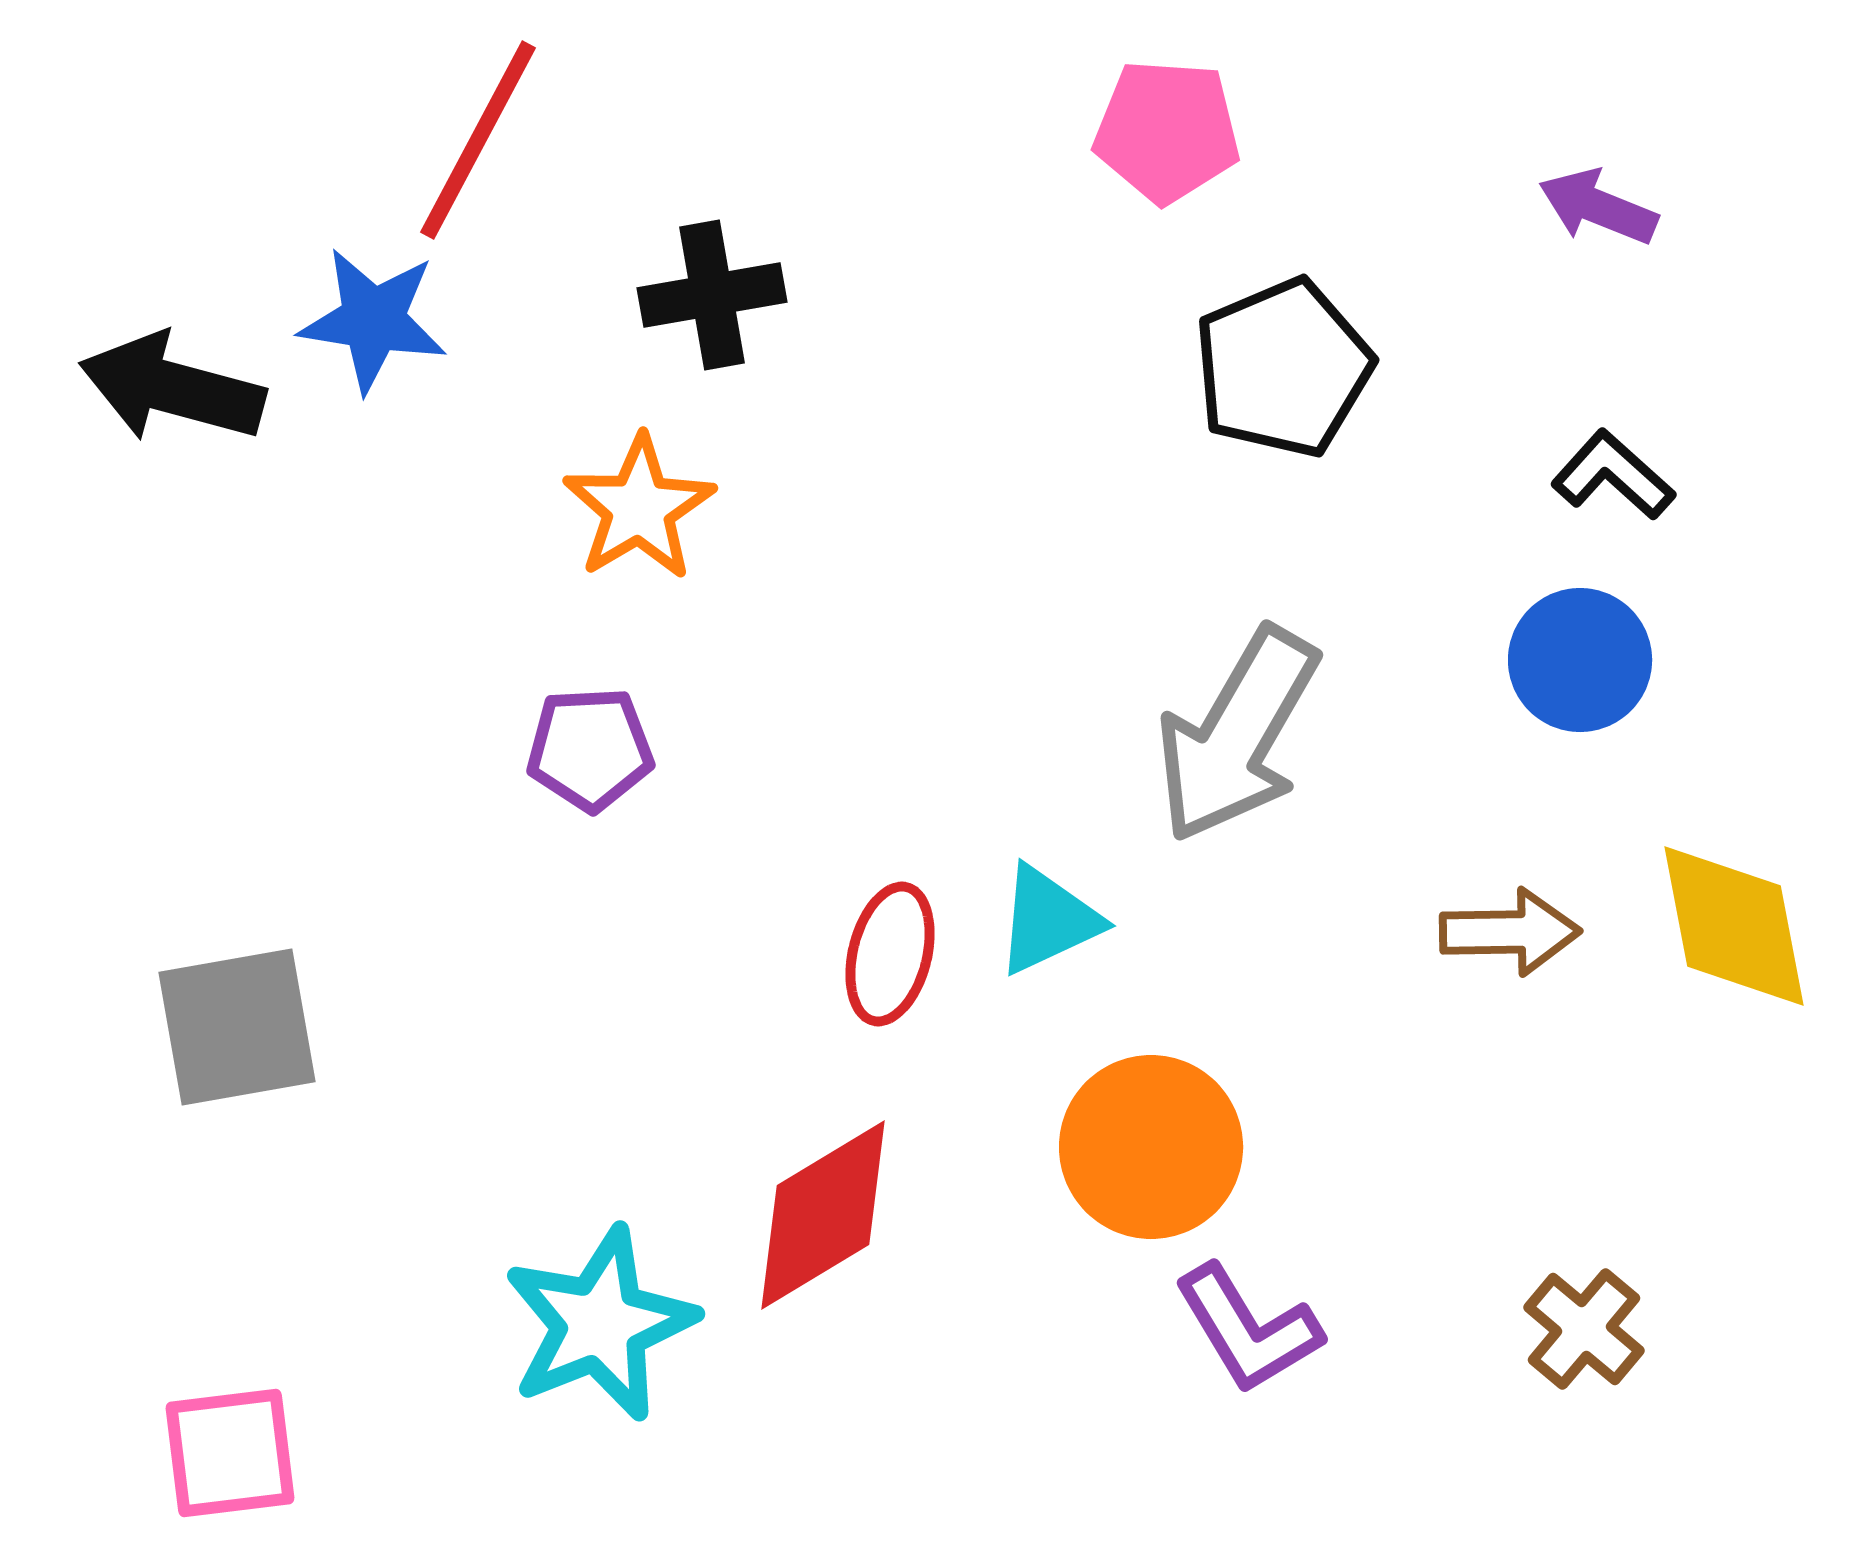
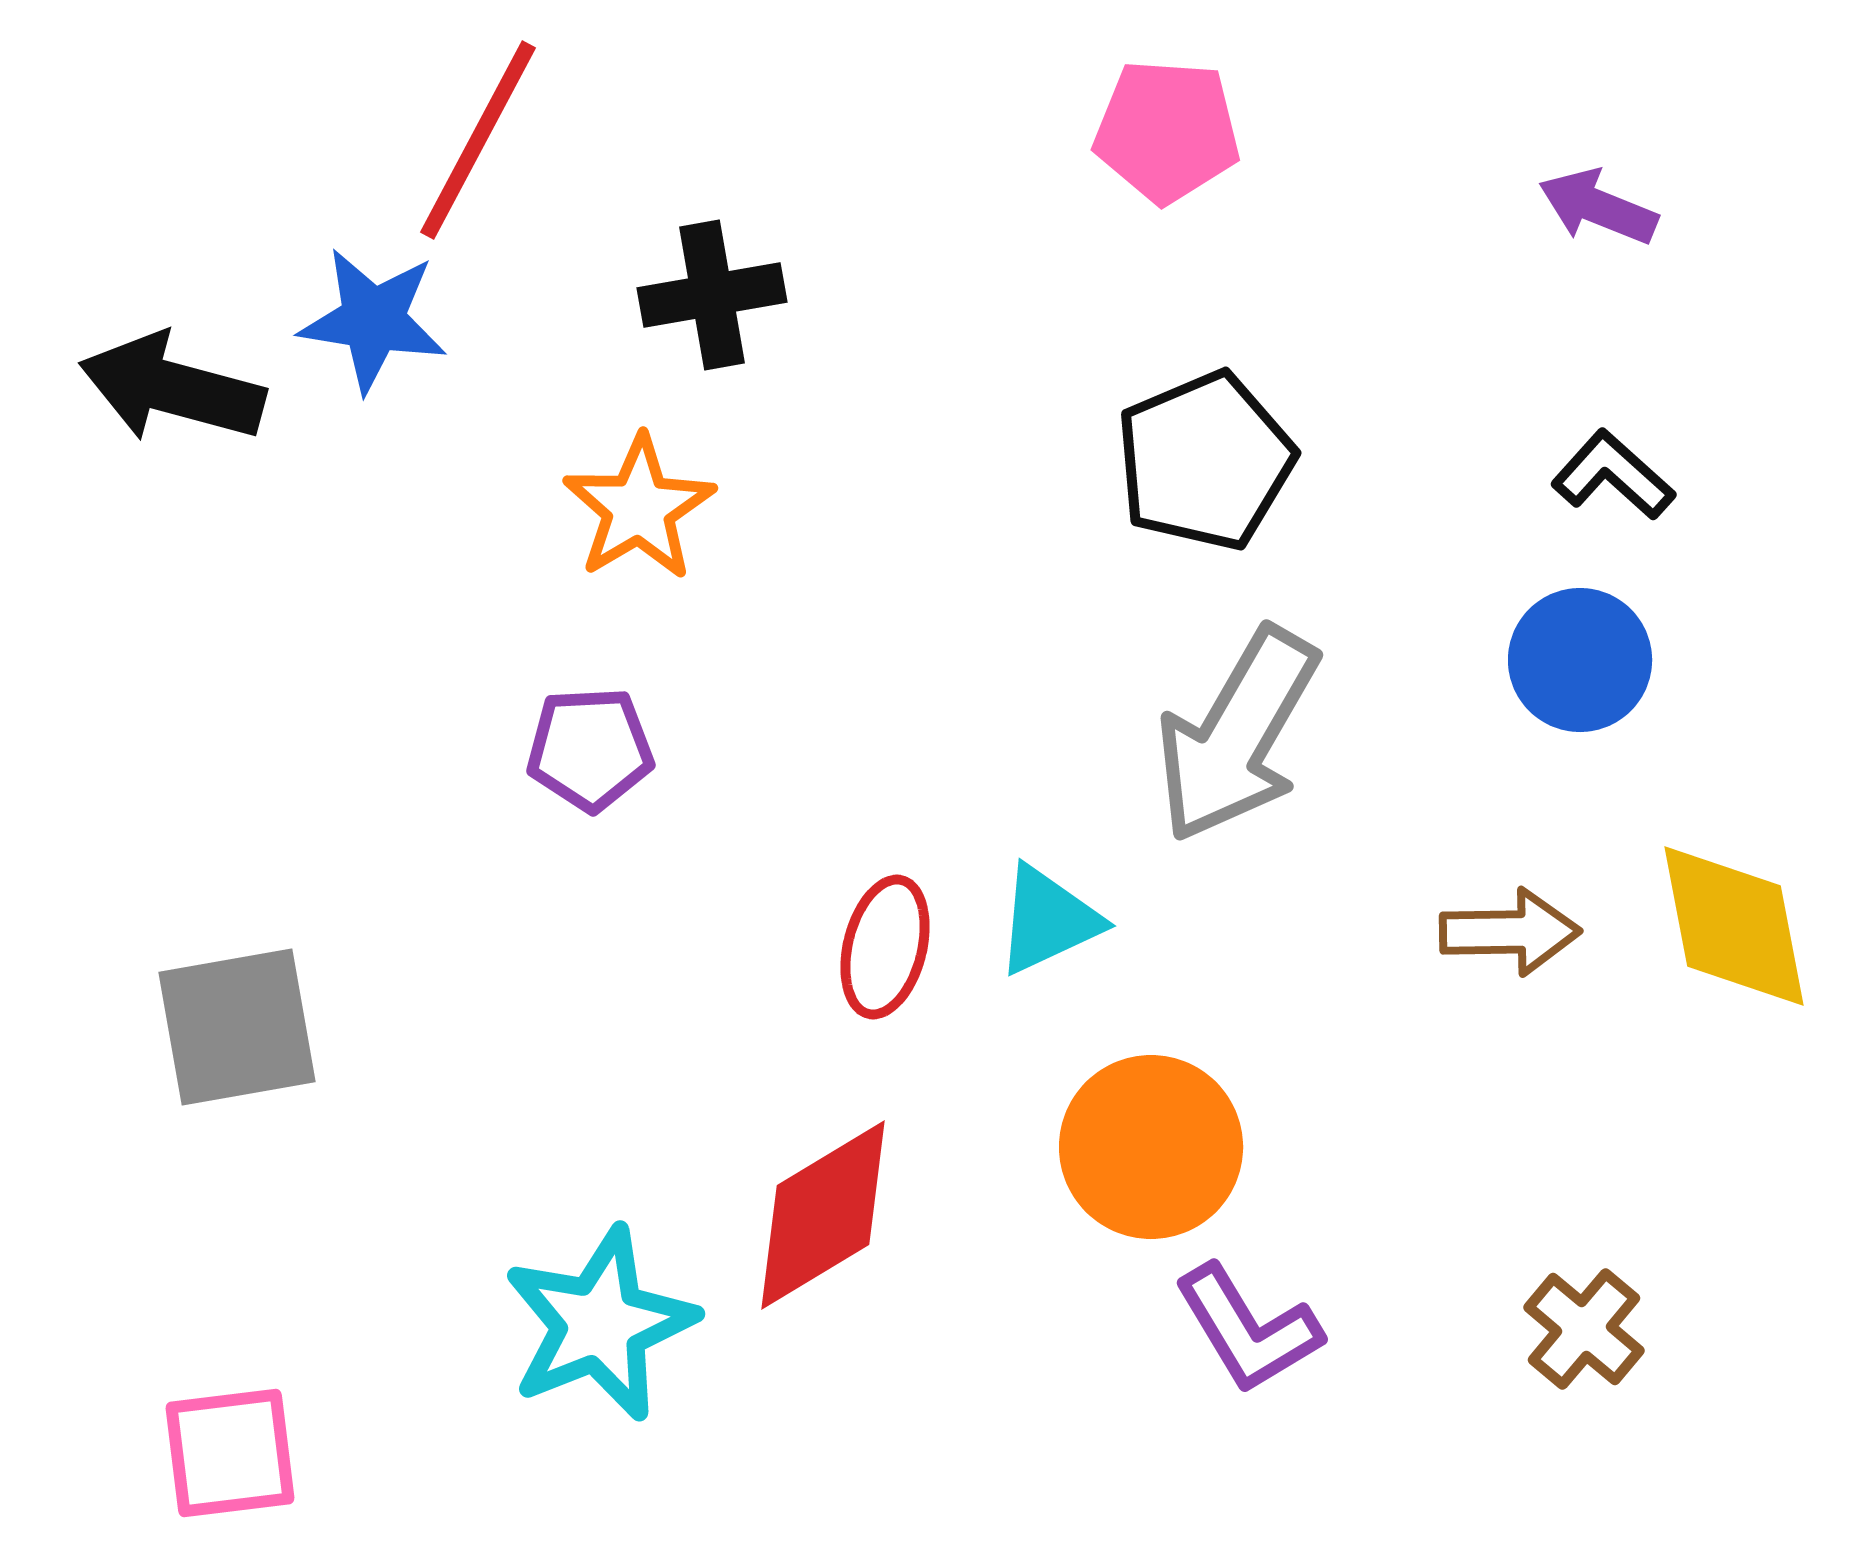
black pentagon: moved 78 px left, 93 px down
red ellipse: moved 5 px left, 7 px up
